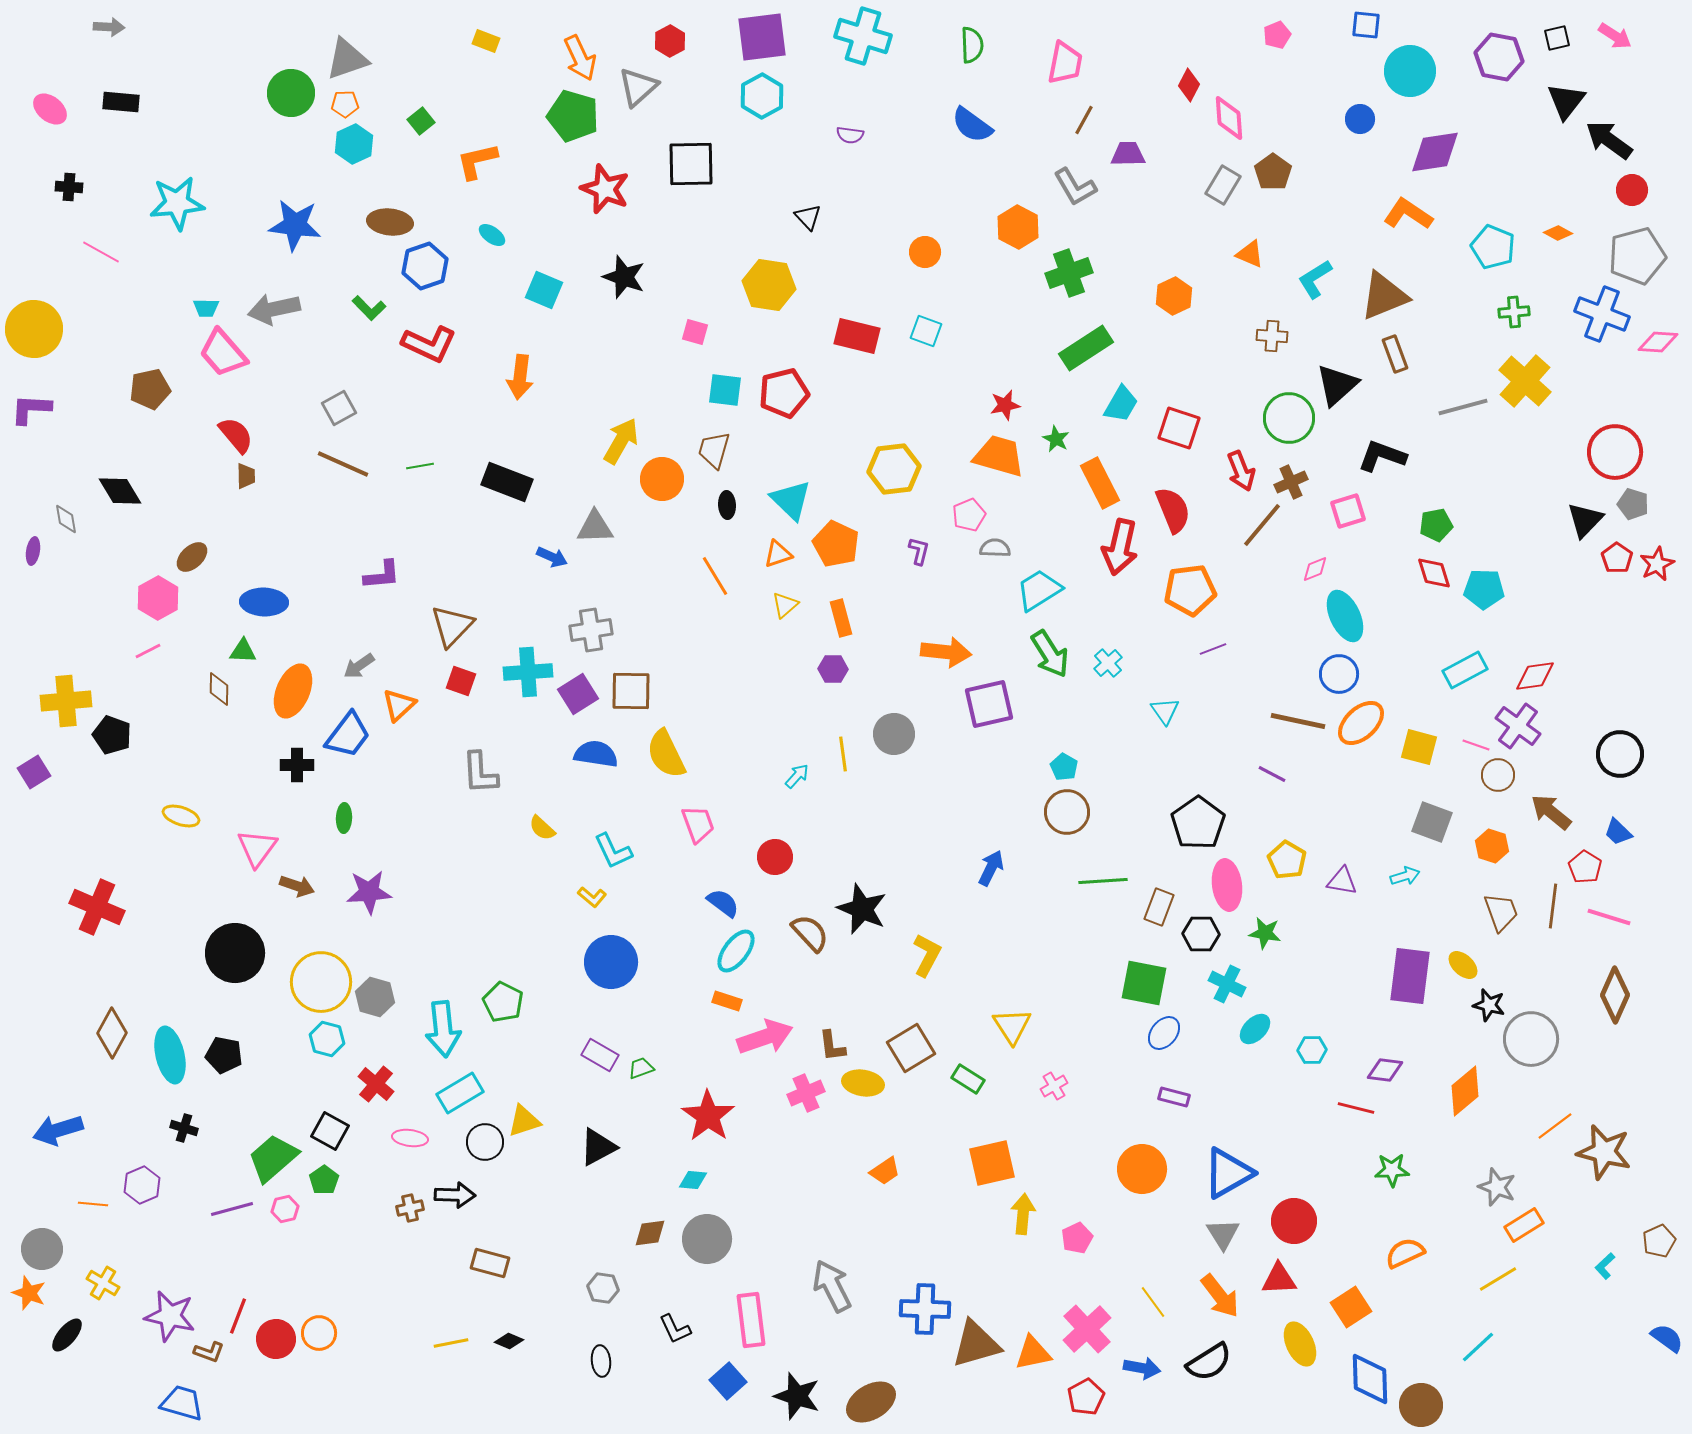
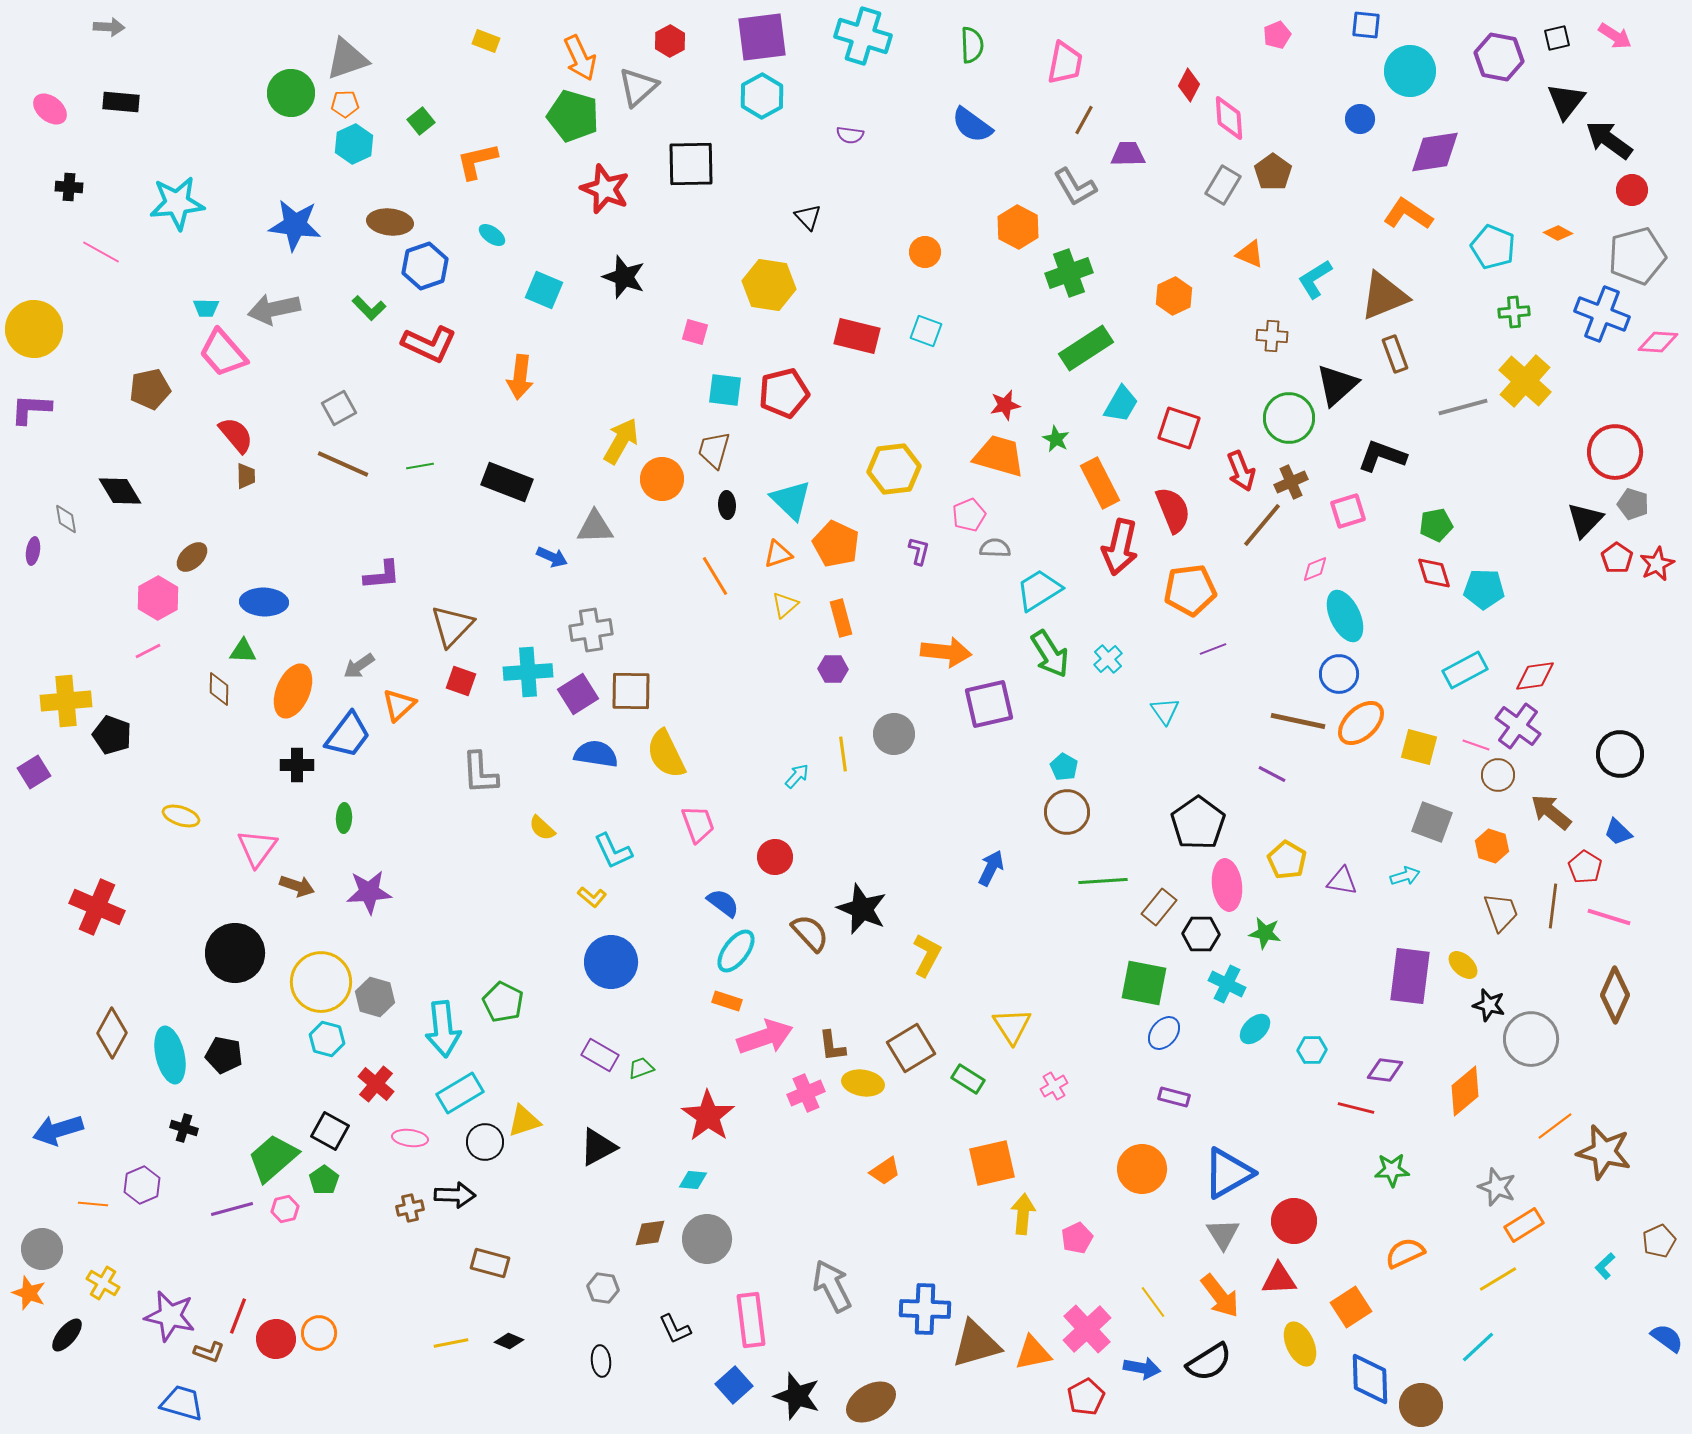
cyan cross at (1108, 663): moved 4 px up
brown rectangle at (1159, 907): rotated 18 degrees clockwise
blue square at (728, 1381): moved 6 px right, 4 px down
